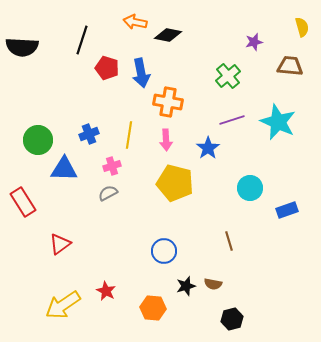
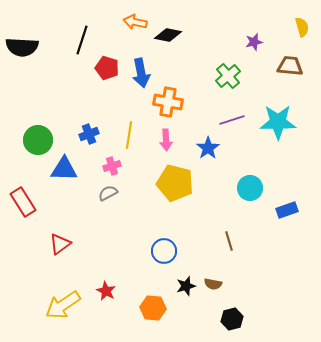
cyan star: rotated 24 degrees counterclockwise
